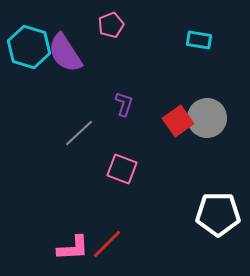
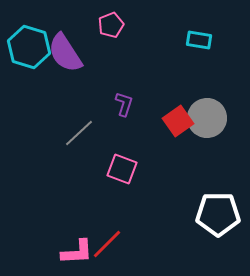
pink L-shape: moved 4 px right, 4 px down
